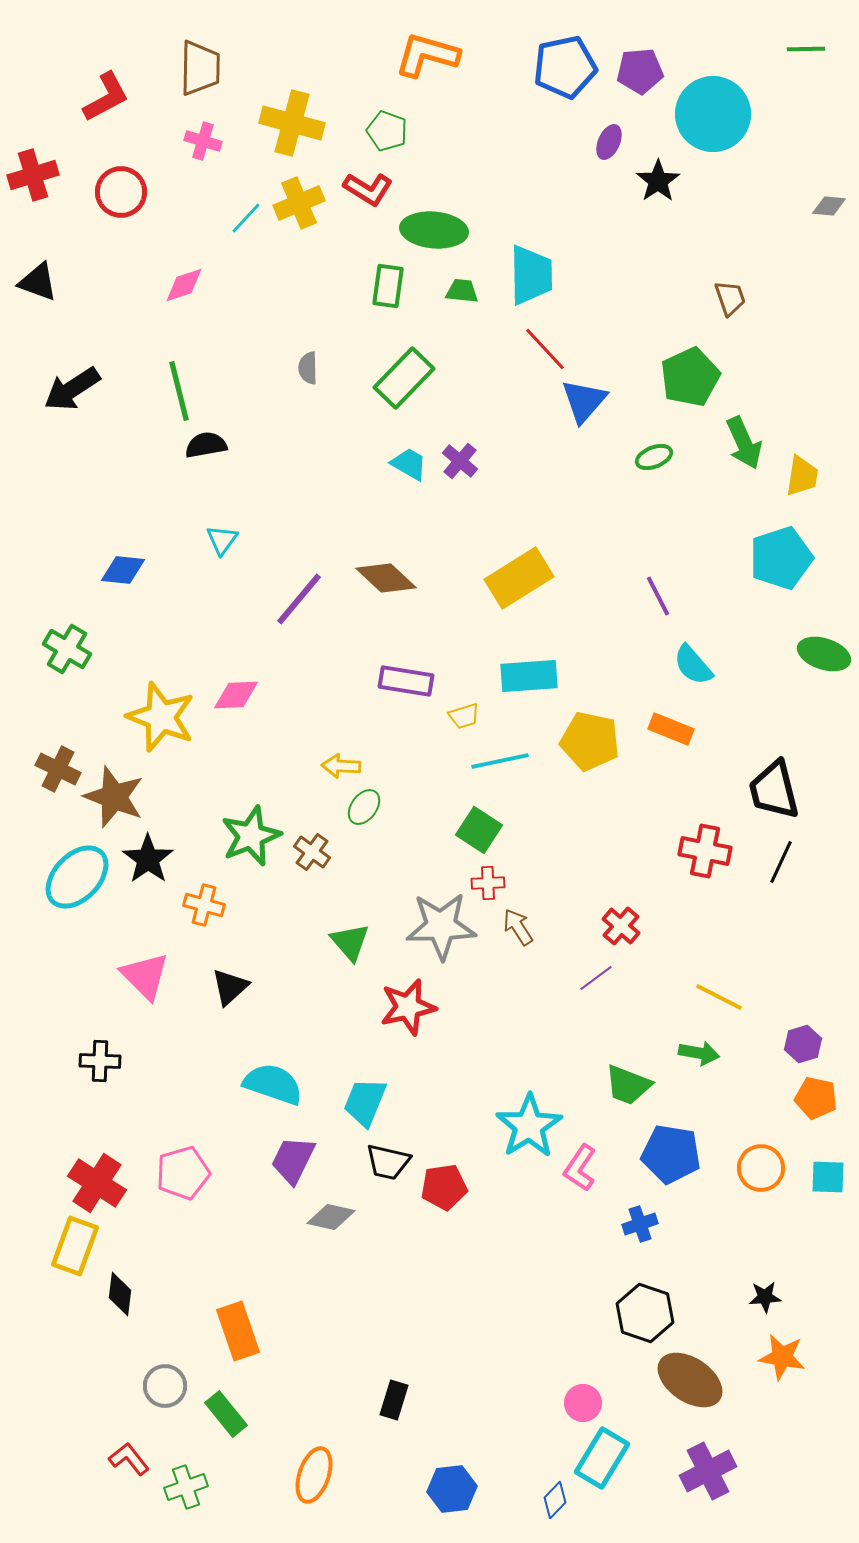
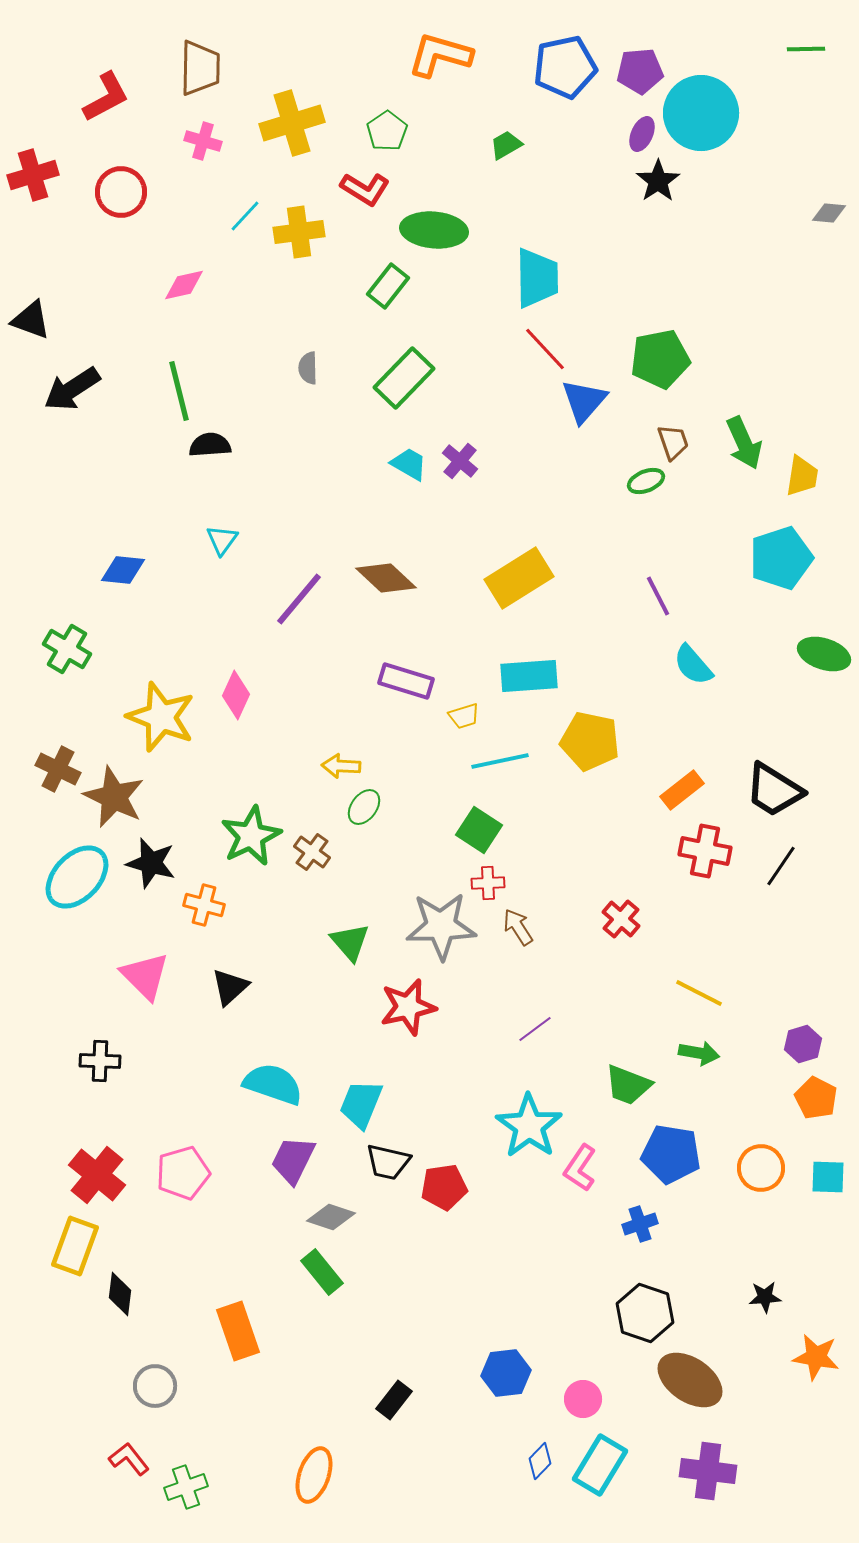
orange L-shape at (427, 55): moved 13 px right
cyan circle at (713, 114): moved 12 px left, 1 px up
yellow cross at (292, 123): rotated 32 degrees counterclockwise
green pentagon at (387, 131): rotated 18 degrees clockwise
purple ellipse at (609, 142): moved 33 px right, 8 px up
red L-shape at (368, 189): moved 3 px left
yellow cross at (299, 203): moved 29 px down; rotated 15 degrees clockwise
gray diamond at (829, 206): moved 7 px down
cyan line at (246, 218): moved 1 px left, 2 px up
cyan trapezoid at (531, 275): moved 6 px right, 3 px down
black triangle at (38, 282): moved 7 px left, 38 px down
pink diamond at (184, 285): rotated 6 degrees clockwise
green rectangle at (388, 286): rotated 30 degrees clockwise
green trapezoid at (462, 291): moved 44 px right, 146 px up; rotated 36 degrees counterclockwise
brown trapezoid at (730, 298): moved 57 px left, 144 px down
green pentagon at (690, 377): moved 30 px left, 18 px up; rotated 14 degrees clockwise
black semicircle at (206, 445): moved 4 px right; rotated 6 degrees clockwise
green ellipse at (654, 457): moved 8 px left, 24 px down
purple rectangle at (406, 681): rotated 8 degrees clockwise
pink diamond at (236, 695): rotated 63 degrees counterclockwise
orange rectangle at (671, 729): moved 11 px right, 61 px down; rotated 60 degrees counterclockwise
black trapezoid at (774, 790): rotated 44 degrees counterclockwise
brown star at (114, 797): rotated 4 degrees clockwise
green star at (251, 836): rotated 4 degrees counterclockwise
black star at (148, 859): moved 3 px right, 4 px down; rotated 21 degrees counterclockwise
black line at (781, 862): moved 4 px down; rotated 9 degrees clockwise
red cross at (621, 926): moved 7 px up
purple line at (596, 978): moved 61 px left, 51 px down
yellow line at (719, 997): moved 20 px left, 4 px up
orange pentagon at (816, 1098): rotated 15 degrees clockwise
cyan trapezoid at (365, 1102): moved 4 px left, 2 px down
cyan star at (529, 1126): rotated 4 degrees counterclockwise
red cross at (97, 1183): moved 8 px up; rotated 6 degrees clockwise
gray diamond at (331, 1217): rotated 6 degrees clockwise
orange star at (782, 1357): moved 34 px right
gray circle at (165, 1386): moved 10 px left
black rectangle at (394, 1400): rotated 21 degrees clockwise
pink circle at (583, 1403): moved 4 px up
green rectangle at (226, 1414): moved 96 px right, 142 px up
cyan rectangle at (602, 1458): moved 2 px left, 7 px down
purple cross at (708, 1471): rotated 34 degrees clockwise
blue hexagon at (452, 1489): moved 54 px right, 116 px up
blue diamond at (555, 1500): moved 15 px left, 39 px up
